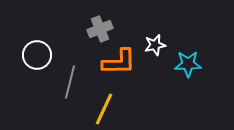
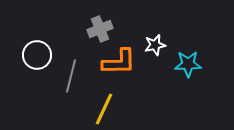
gray line: moved 1 px right, 6 px up
